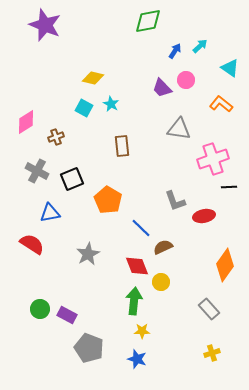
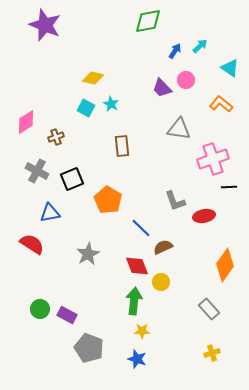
cyan square: moved 2 px right
